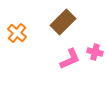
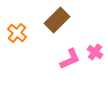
brown rectangle: moved 6 px left, 2 px up
pink cross: rotated 21 degrees clockwise
